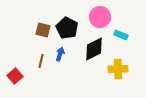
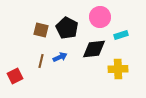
brown square: moved 2 px left
cyan rectangle: rotated 40 degrees counterclockwise
black diamond: rotated 20 degrees clockwise
blue arrow: moved 3 px down; rotated 48 degrees clockwise
red square: rotated 14 degrees clockwise
